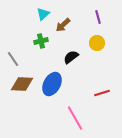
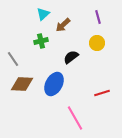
blue ellipse: moved 2 px right
